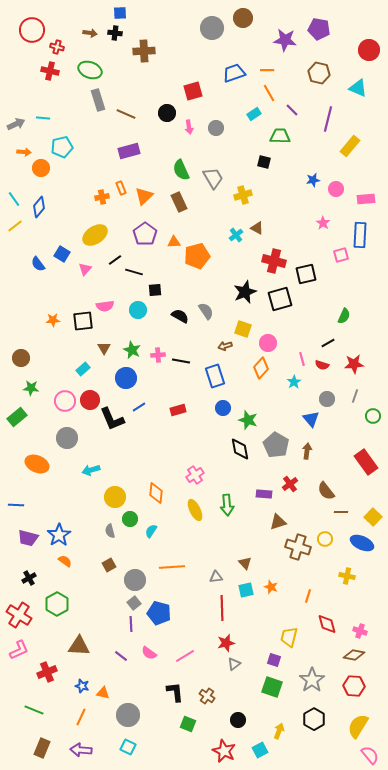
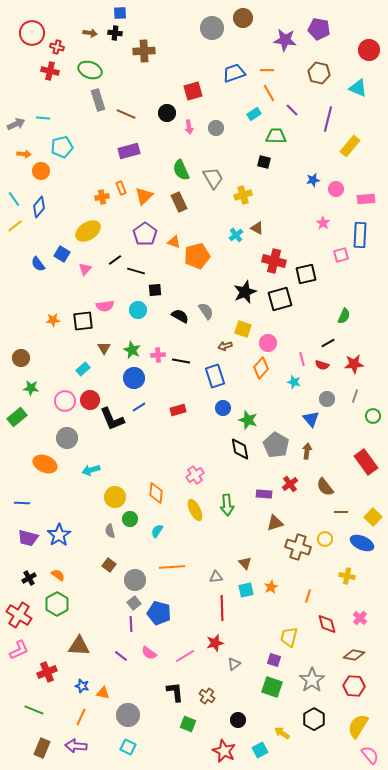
red circle at (32, 30): moved 3 px down
green trapezoid at (280, 136): moved 4 px left
orange arrow at (24, 152): moved 2 px down
orange circle at (41, 168): moved 3 px down
yellow ellipse at (95, 235): moved 7 px left, 4 px up
orange triangle at (174, 242): rotated 24 degrees clockwise
black line at (134, 272): moved 2 px right, 1 px up
blue circle at (126, 378): moved 8 px right
cyan star at (294, 382): rotated 24 degrees counterclockwise
orange ellipse at (37, 464): moved 8 px right
brown semicircle at (326, 491): moved 1 px left, 4 px up
blue line at (16, 505): moved 6 px right, 2 px up
brown triangle at (278, 522): moved 3 px left, 1 px down
cyan semicircle at (151, 531): moved 6 px right
orange semicircle at (65, 561): moved 7 px left, 14 px down
brown square at (109, 565): rotated 24 degrees counterclockwise
orange star at (271, 587): rotated 24 degrees clockwise
pink cross at (360, 631): moved 13 px up; rotated 24 degrees clockwise
red star at (226, 643): moved 11 px left
yellow arrow at (279, 731): moved 3 px right, 2 px down; rotated 77 degrees counterclockwise
purple arrow at (81, 750): moved 5 px left, 4 px up
